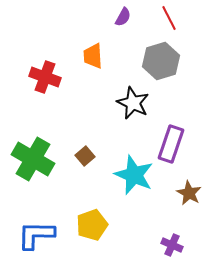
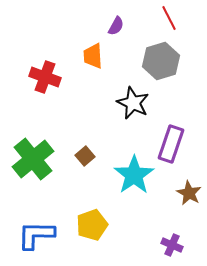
purple semicircle: moved 7 px left, 9 px down
green cross: rotated 21 degrees clockwise
cyan star: rotated 15 degrees clockwise
